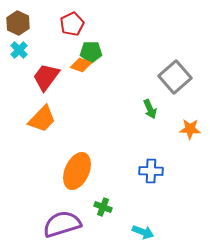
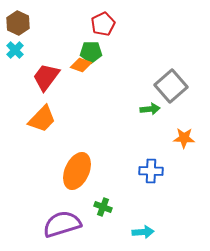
red pentagon: moved 31 px right
cyan cross: moved 4 px left
gray square: moved 4 px left, 9 px down
green arrow: rotated 72 degrees counterclockwise
orange star: moved 6 px left, 9 px down
cyan arrow: rotated 25 degrees counterclockwise
